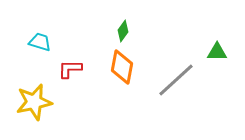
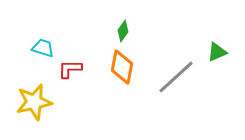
cyan trapezoid: moved 3 px right, 6 px down
green triangle: rotated 25 degrees counterclockwise
gray line: moved 3 px up
